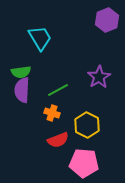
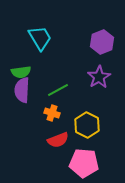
purple hexagon: moved 5 px left, 22 px down
